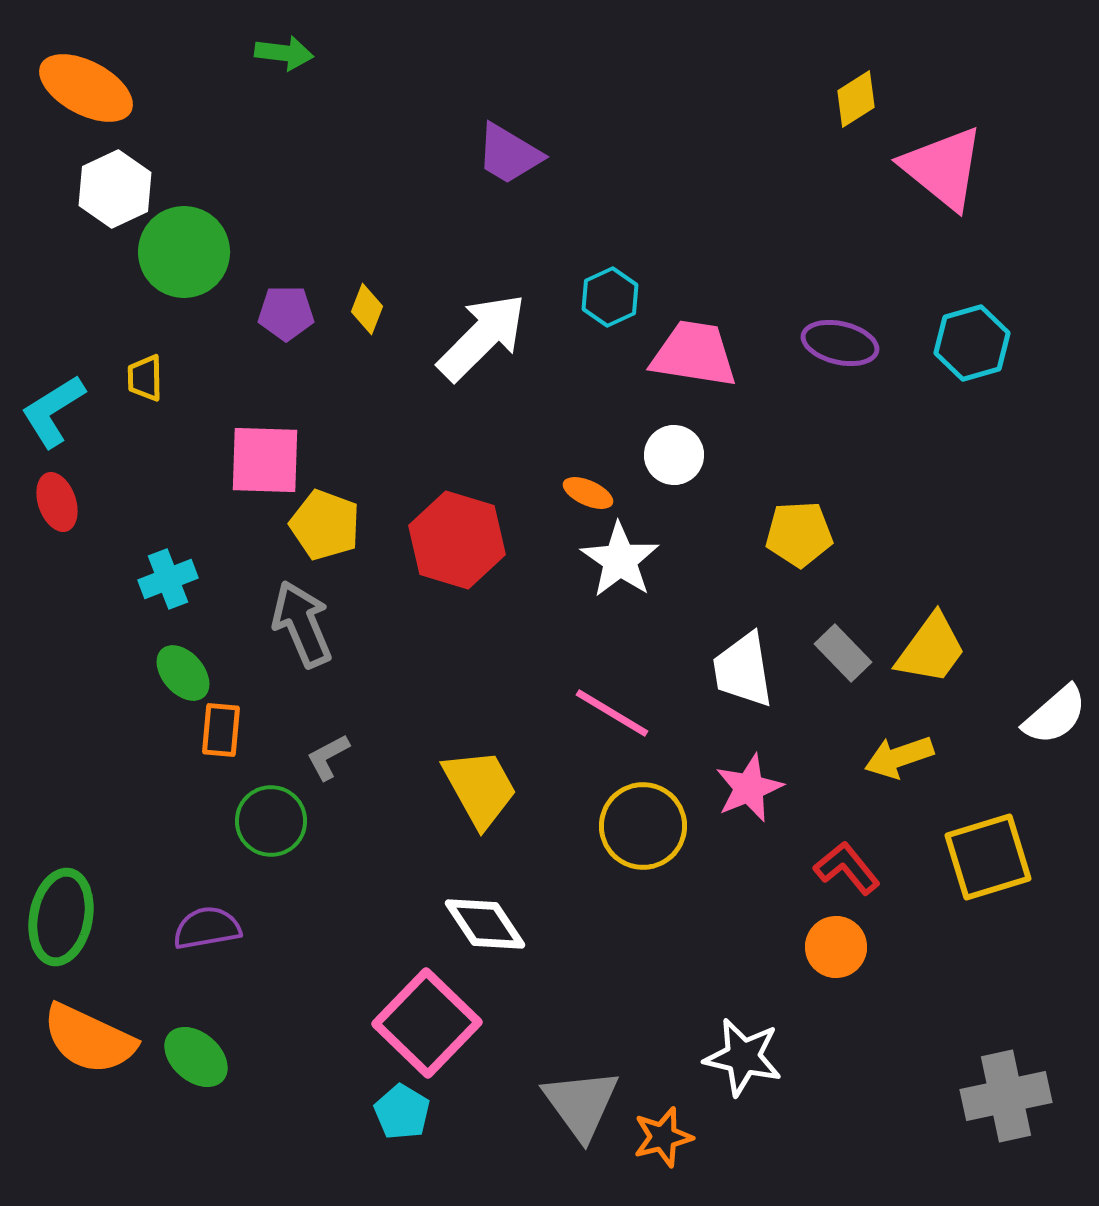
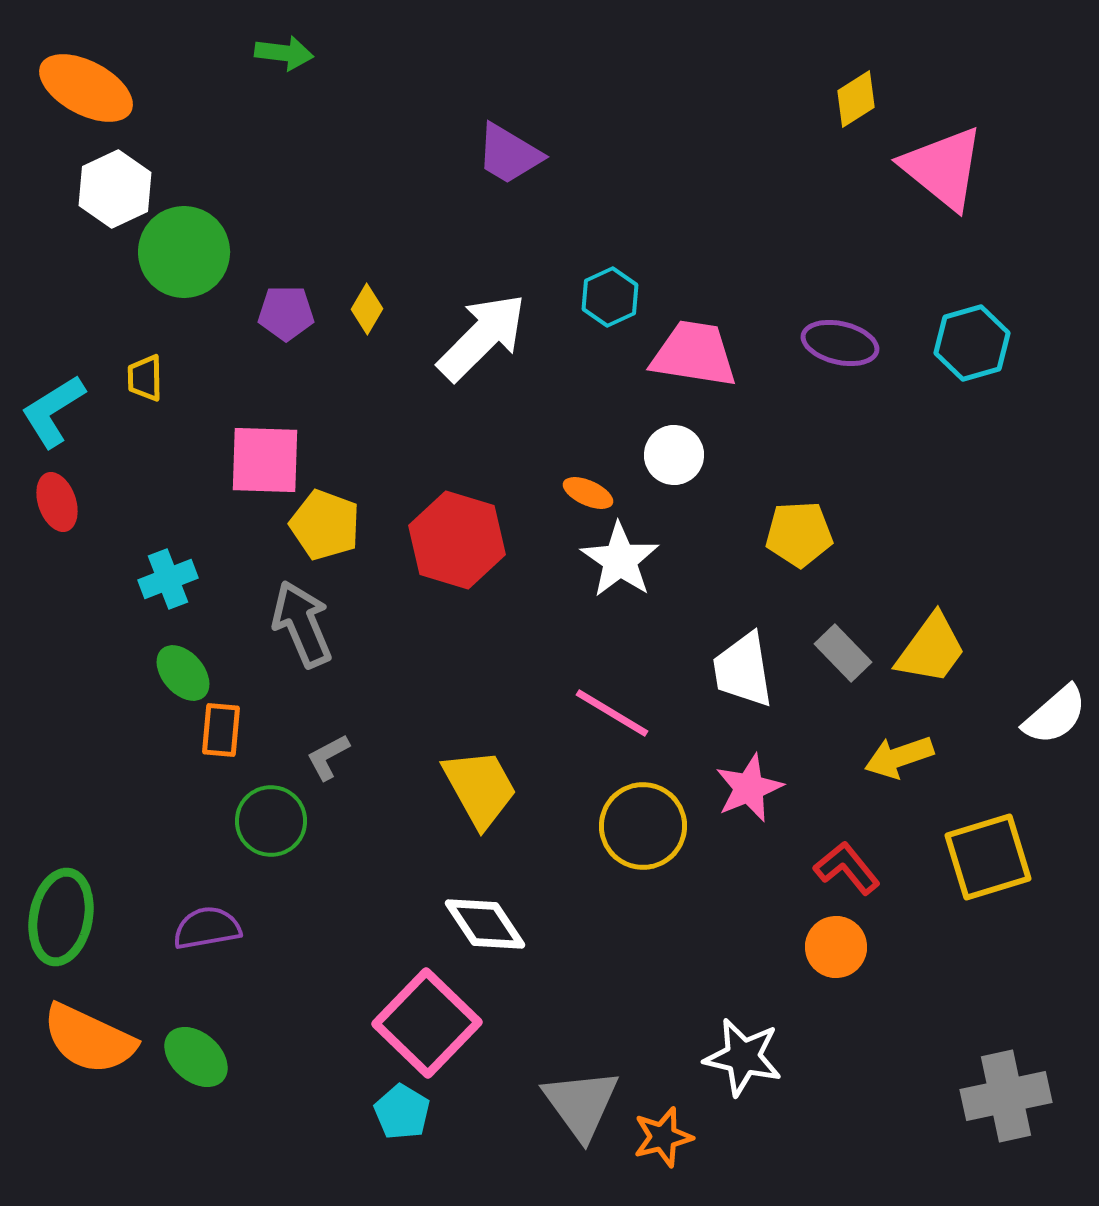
yellow diamond at (367, 309): rotated 9 degrees clockwise
